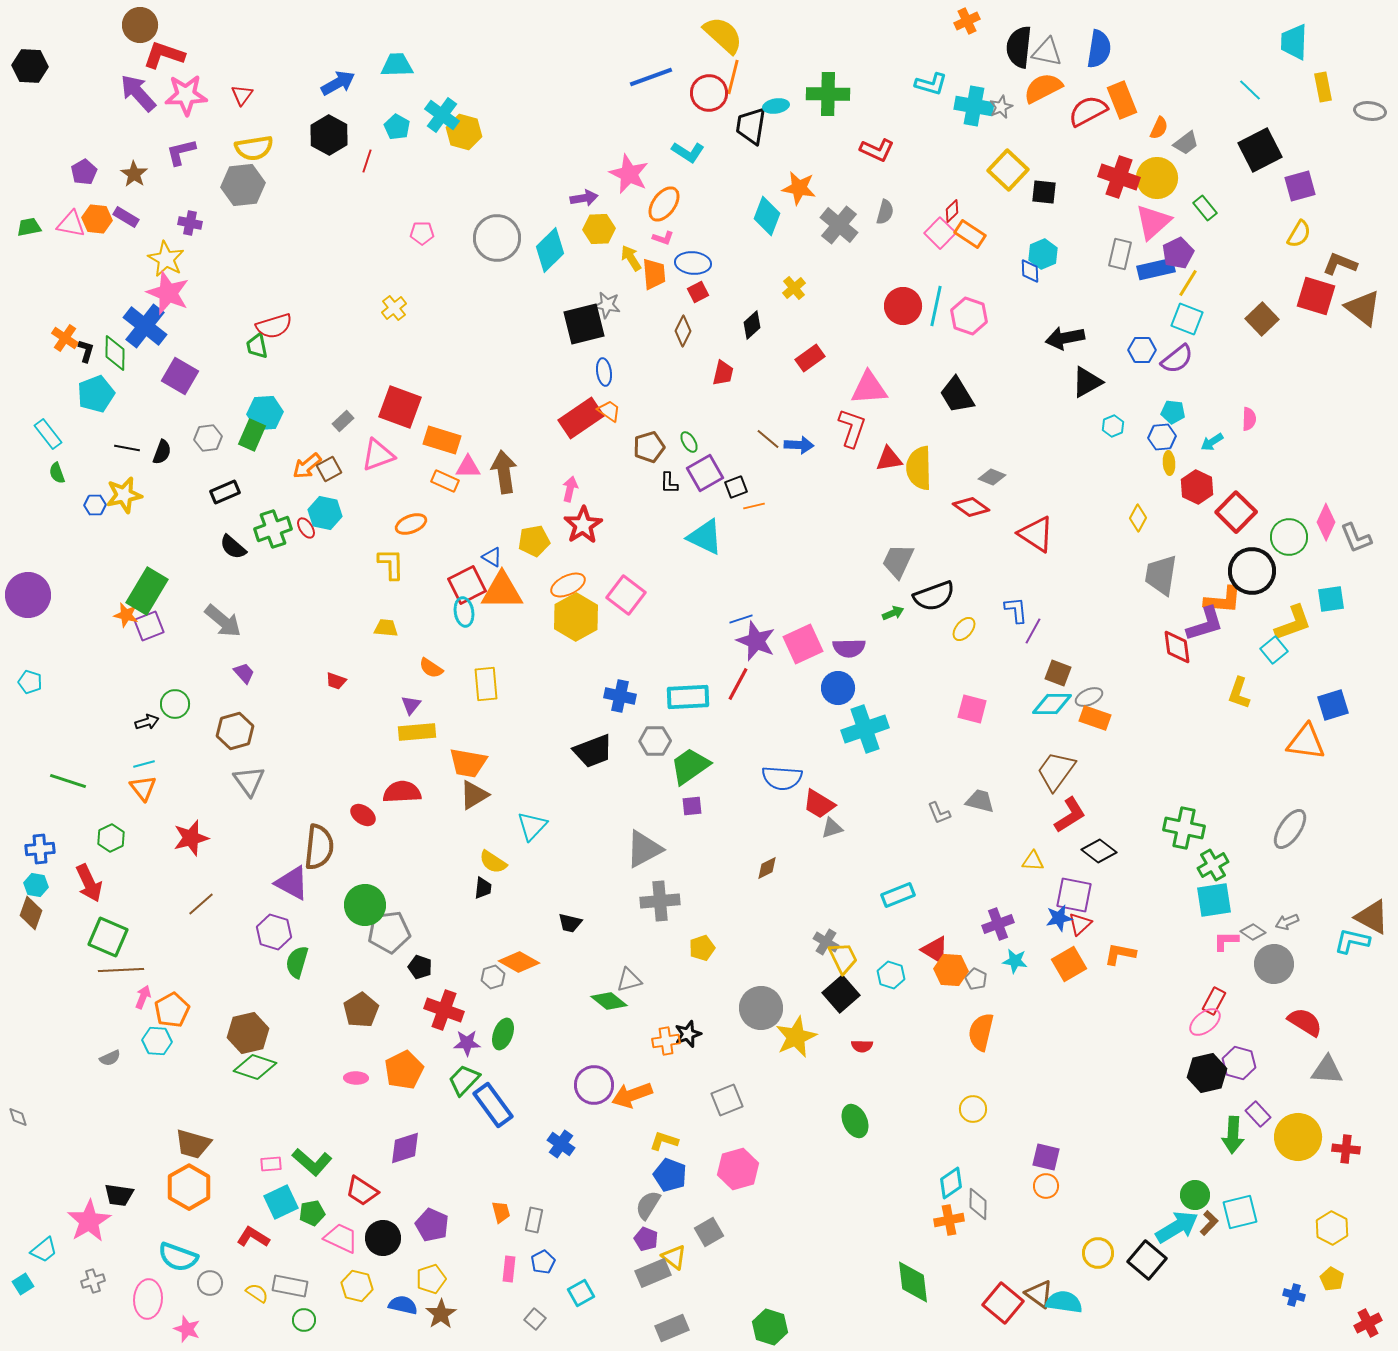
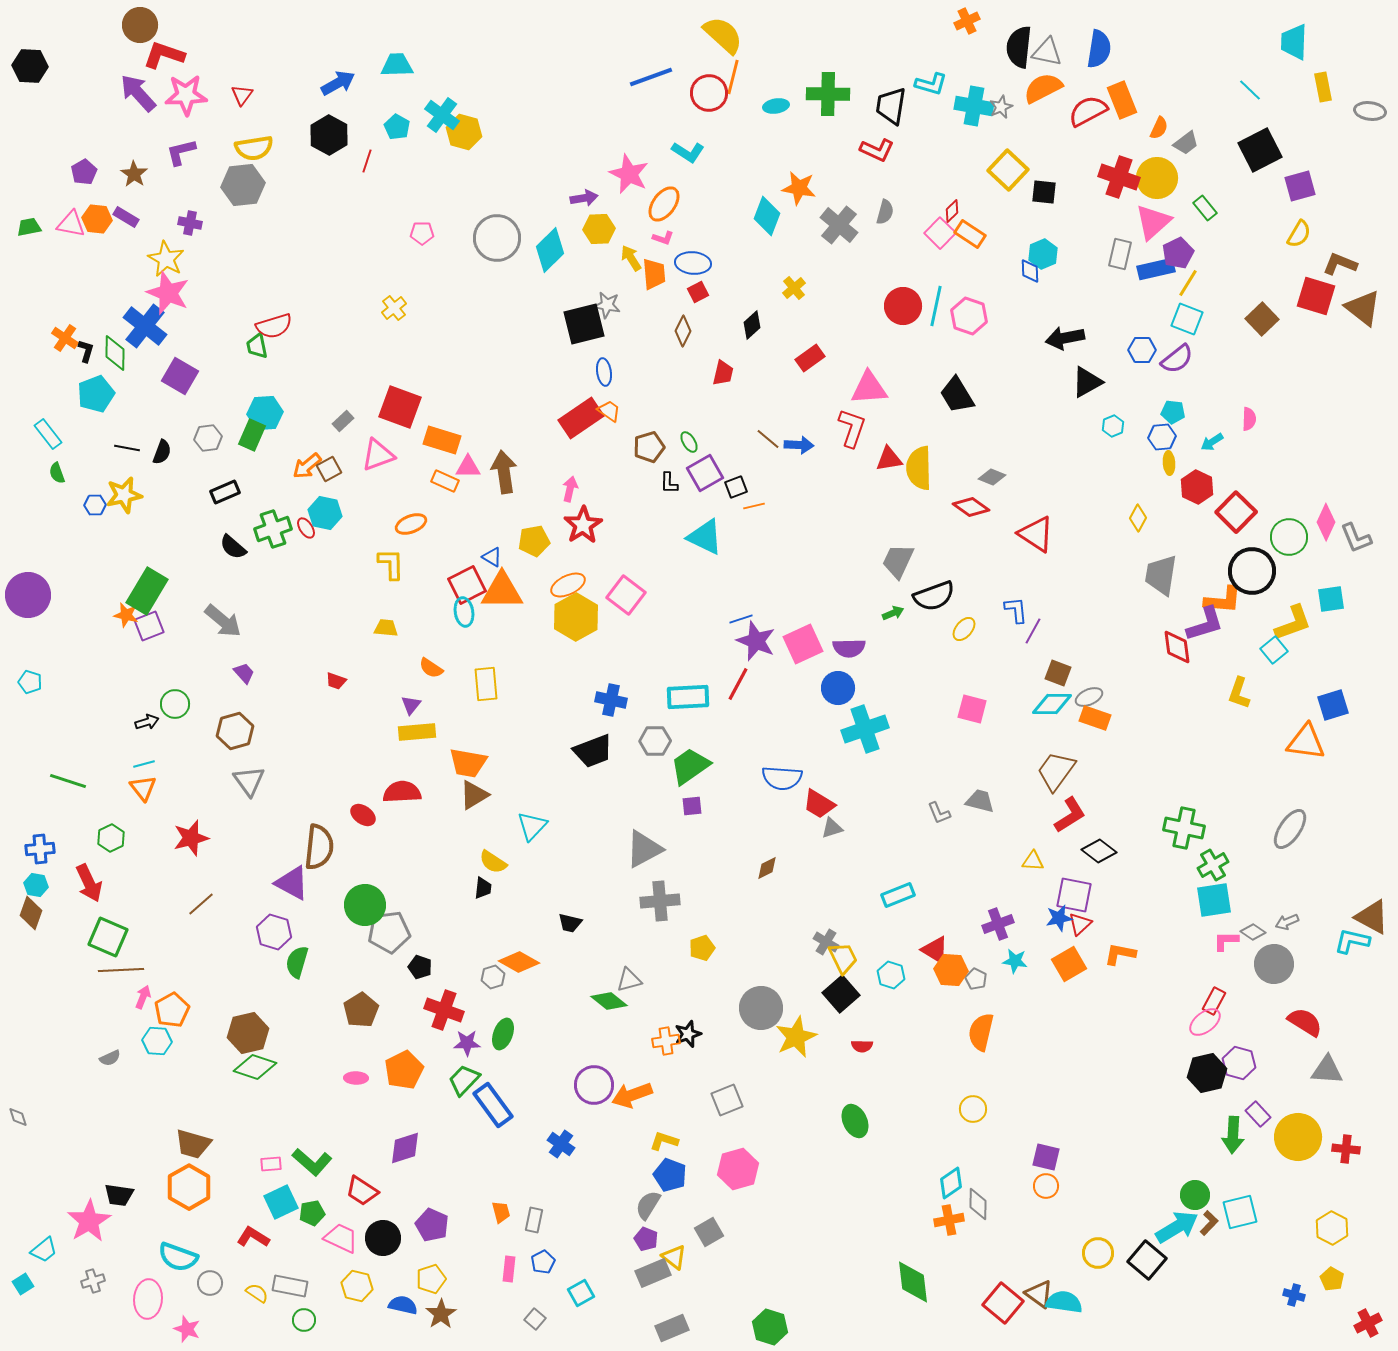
black trapezoid at (751, 126): moved 140 px right, 20 px up
blue cross at (620, 696): moved 9 px left, 4 px down
